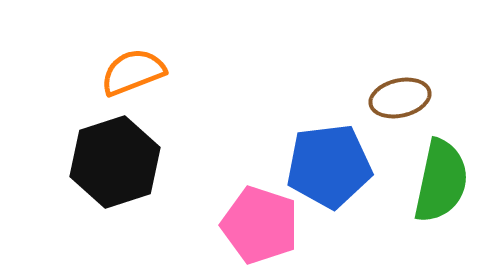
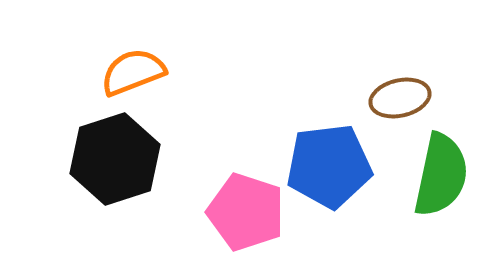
black hexagon: moved 3 px up
green semicircle: moved 6 px up
pink pentagon: moved 14 px left, 13 px up
